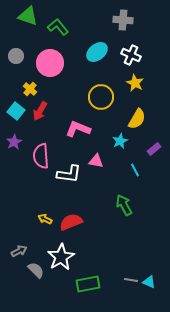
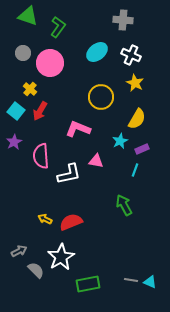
green L-shape: rotated 75 degrees clockwise
gray circle: moved 7 px right, 3 px up
purple rectangle: moved 12 px left; rotated 16 degrees clockwise
cyan line: rotated 48 degrees clockwise
white L-shape: rotated 20 degrees counterclockwise
cyan triangle: moved 1 px right
